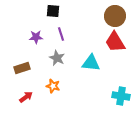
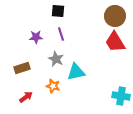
black square: moved 5 px right
gray star: moved 1 px left, 1 px down
cyan triangle: moved 15 px left, 9 px down; rotated 18 degrees counterclockwise
